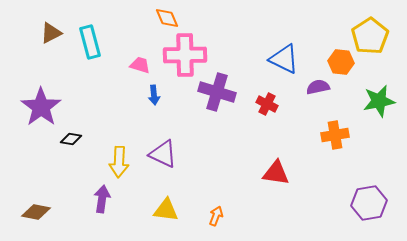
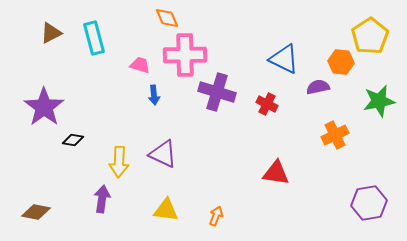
cyan rectangle: moved 4 px right, 4 px up
purple star: moved 3 px right
orange cross: rotated 16 degrees counterclockwise
black diamond: moved 2 px right, 1 px down
